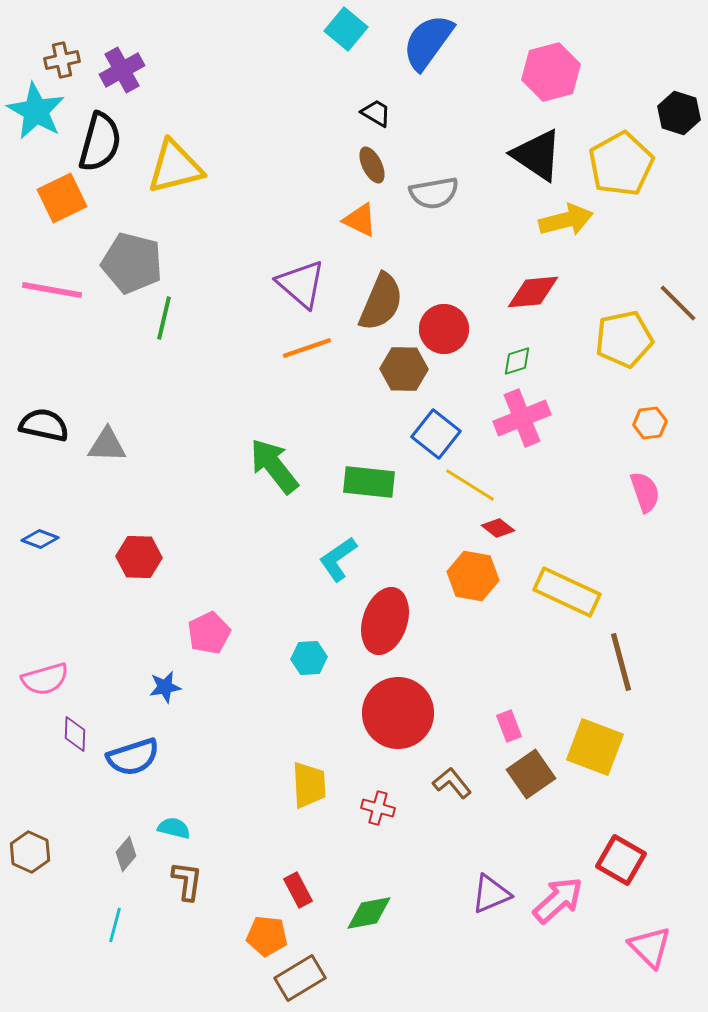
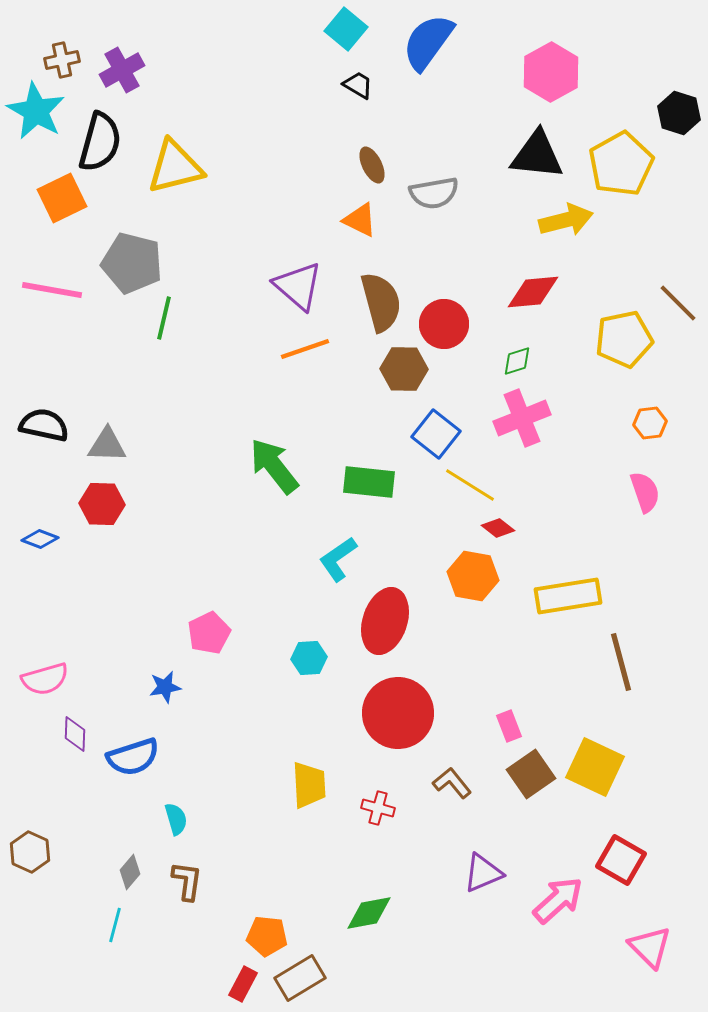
pink hexagon at (551, 72): rotated 14 degrees counterclockwise
black trapezoid at (376, 113): moved 18 px left, 28 px up
black triangle at (537, 155): rotated 28 degrees counterclockwise
purple triangle at (301, 284): moved 3 px left, 2 px down
brown semicircle at (381, 302): rotated 38 degrees counterclockwise
red circle at (444, 329): moved 5 px up
orange line at (307, 348): moved 2 px left, 1 px down
red hexagon at (139, 557): moved 37 px left, 53 px up
yellow rectangle at (567, 592): moved 1 px right, 4 px down; rotated 34 degrees counterclockwise
yellow square at (595, 747): moved 20 px down; rotated 4 degrees clockwise
cyan semicircle at (174, 828): moved 2 px right, 9 px up; rotated 60 degrees clockwise
gray diamond at (126, 854): moved 4 px right, 18 px down
red rectangle at (298, 890): moved 55 px left, 94 px down; rotated 56 degrees clockwise
purple triangle at (491, 894): moved 8 px left, 21 px up
